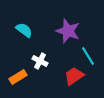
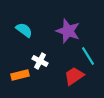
orange rectangle: moved 2 px right, 2 px up; rotated 18 degrees clockwise
